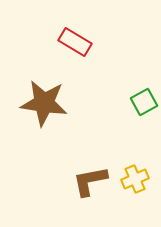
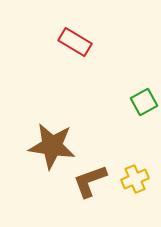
brown star: moved 8 px right, 43 px down
brown L-shape: rotated 9 degrees counterclockwise
